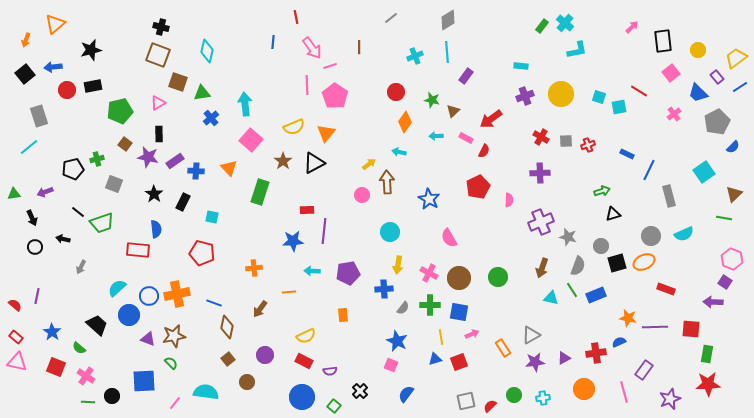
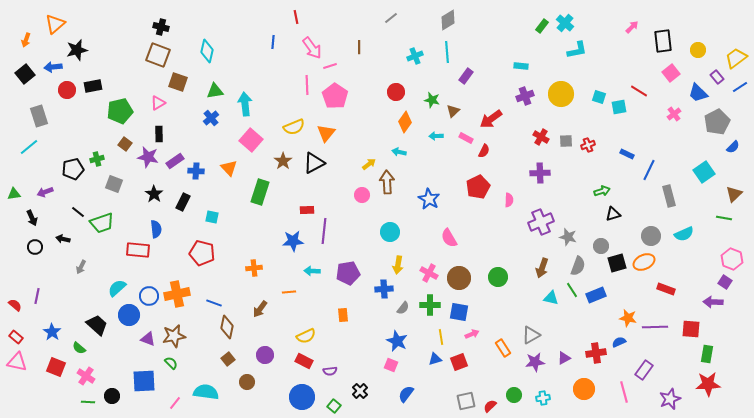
black star at (91, 50): moved 14 px left
green triangle at (202, 93): moved 13 px right, 2 px up
